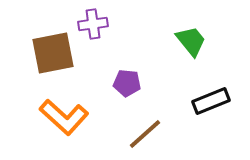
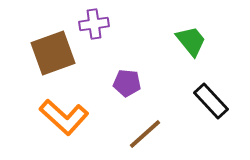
purple cross: moved 1 px right
brown square: rotated 9 degrees counterclockwise
black rectangle: rotated 69 degrees clockwise
